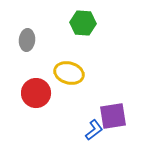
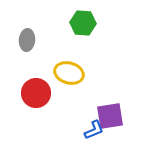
purple square: moved 3 px left
blue L-shape: rotated 15 degrees clockwise
